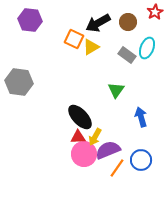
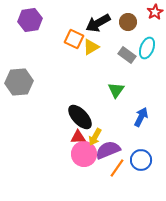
purple hexagon: rotated 15 degrees counterclockwise
gray hexagon: rotated 12 degrees counterclockwise
blue arrow: rotated 42 degrees clockwise
